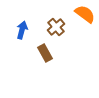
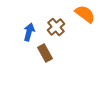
blue arrow: moved 7 px right, 2 px down
